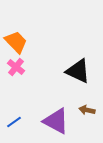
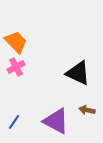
pink cross: rotated 24 degrees clockwise
black triangle: moved 2 px down
blue line: rotated 21 degrees counterclockwise
